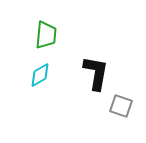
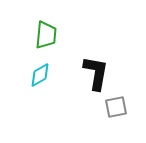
gray square: moved 5 px left, 1 px down; rotated 30 degrees counterclockwise
